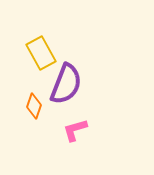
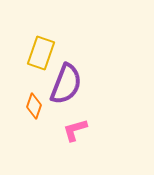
yellow rectangle: rotated 48 degrees clockwise
